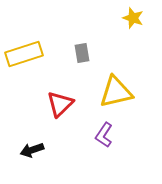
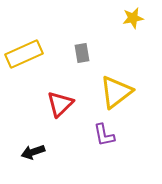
yellow star: rotated 30 degrees counterclockwise
yellow rectangle: rotated 6 degrees counterclockwise
yellow triangle: rotated 24 degrees counterclockwise
purple L-shape: rotated 45 degrees counterclockwise
black arrow: moved 1 px right, 2 px down
